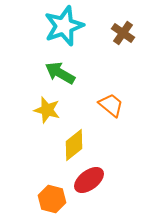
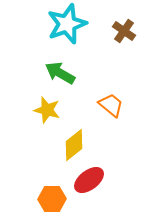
cyan star: moved 3 px right, 2 px up
brown cross: moved 1 px right, 2 px up
orange hexagon: rotated 16 degrees counterclockwise
